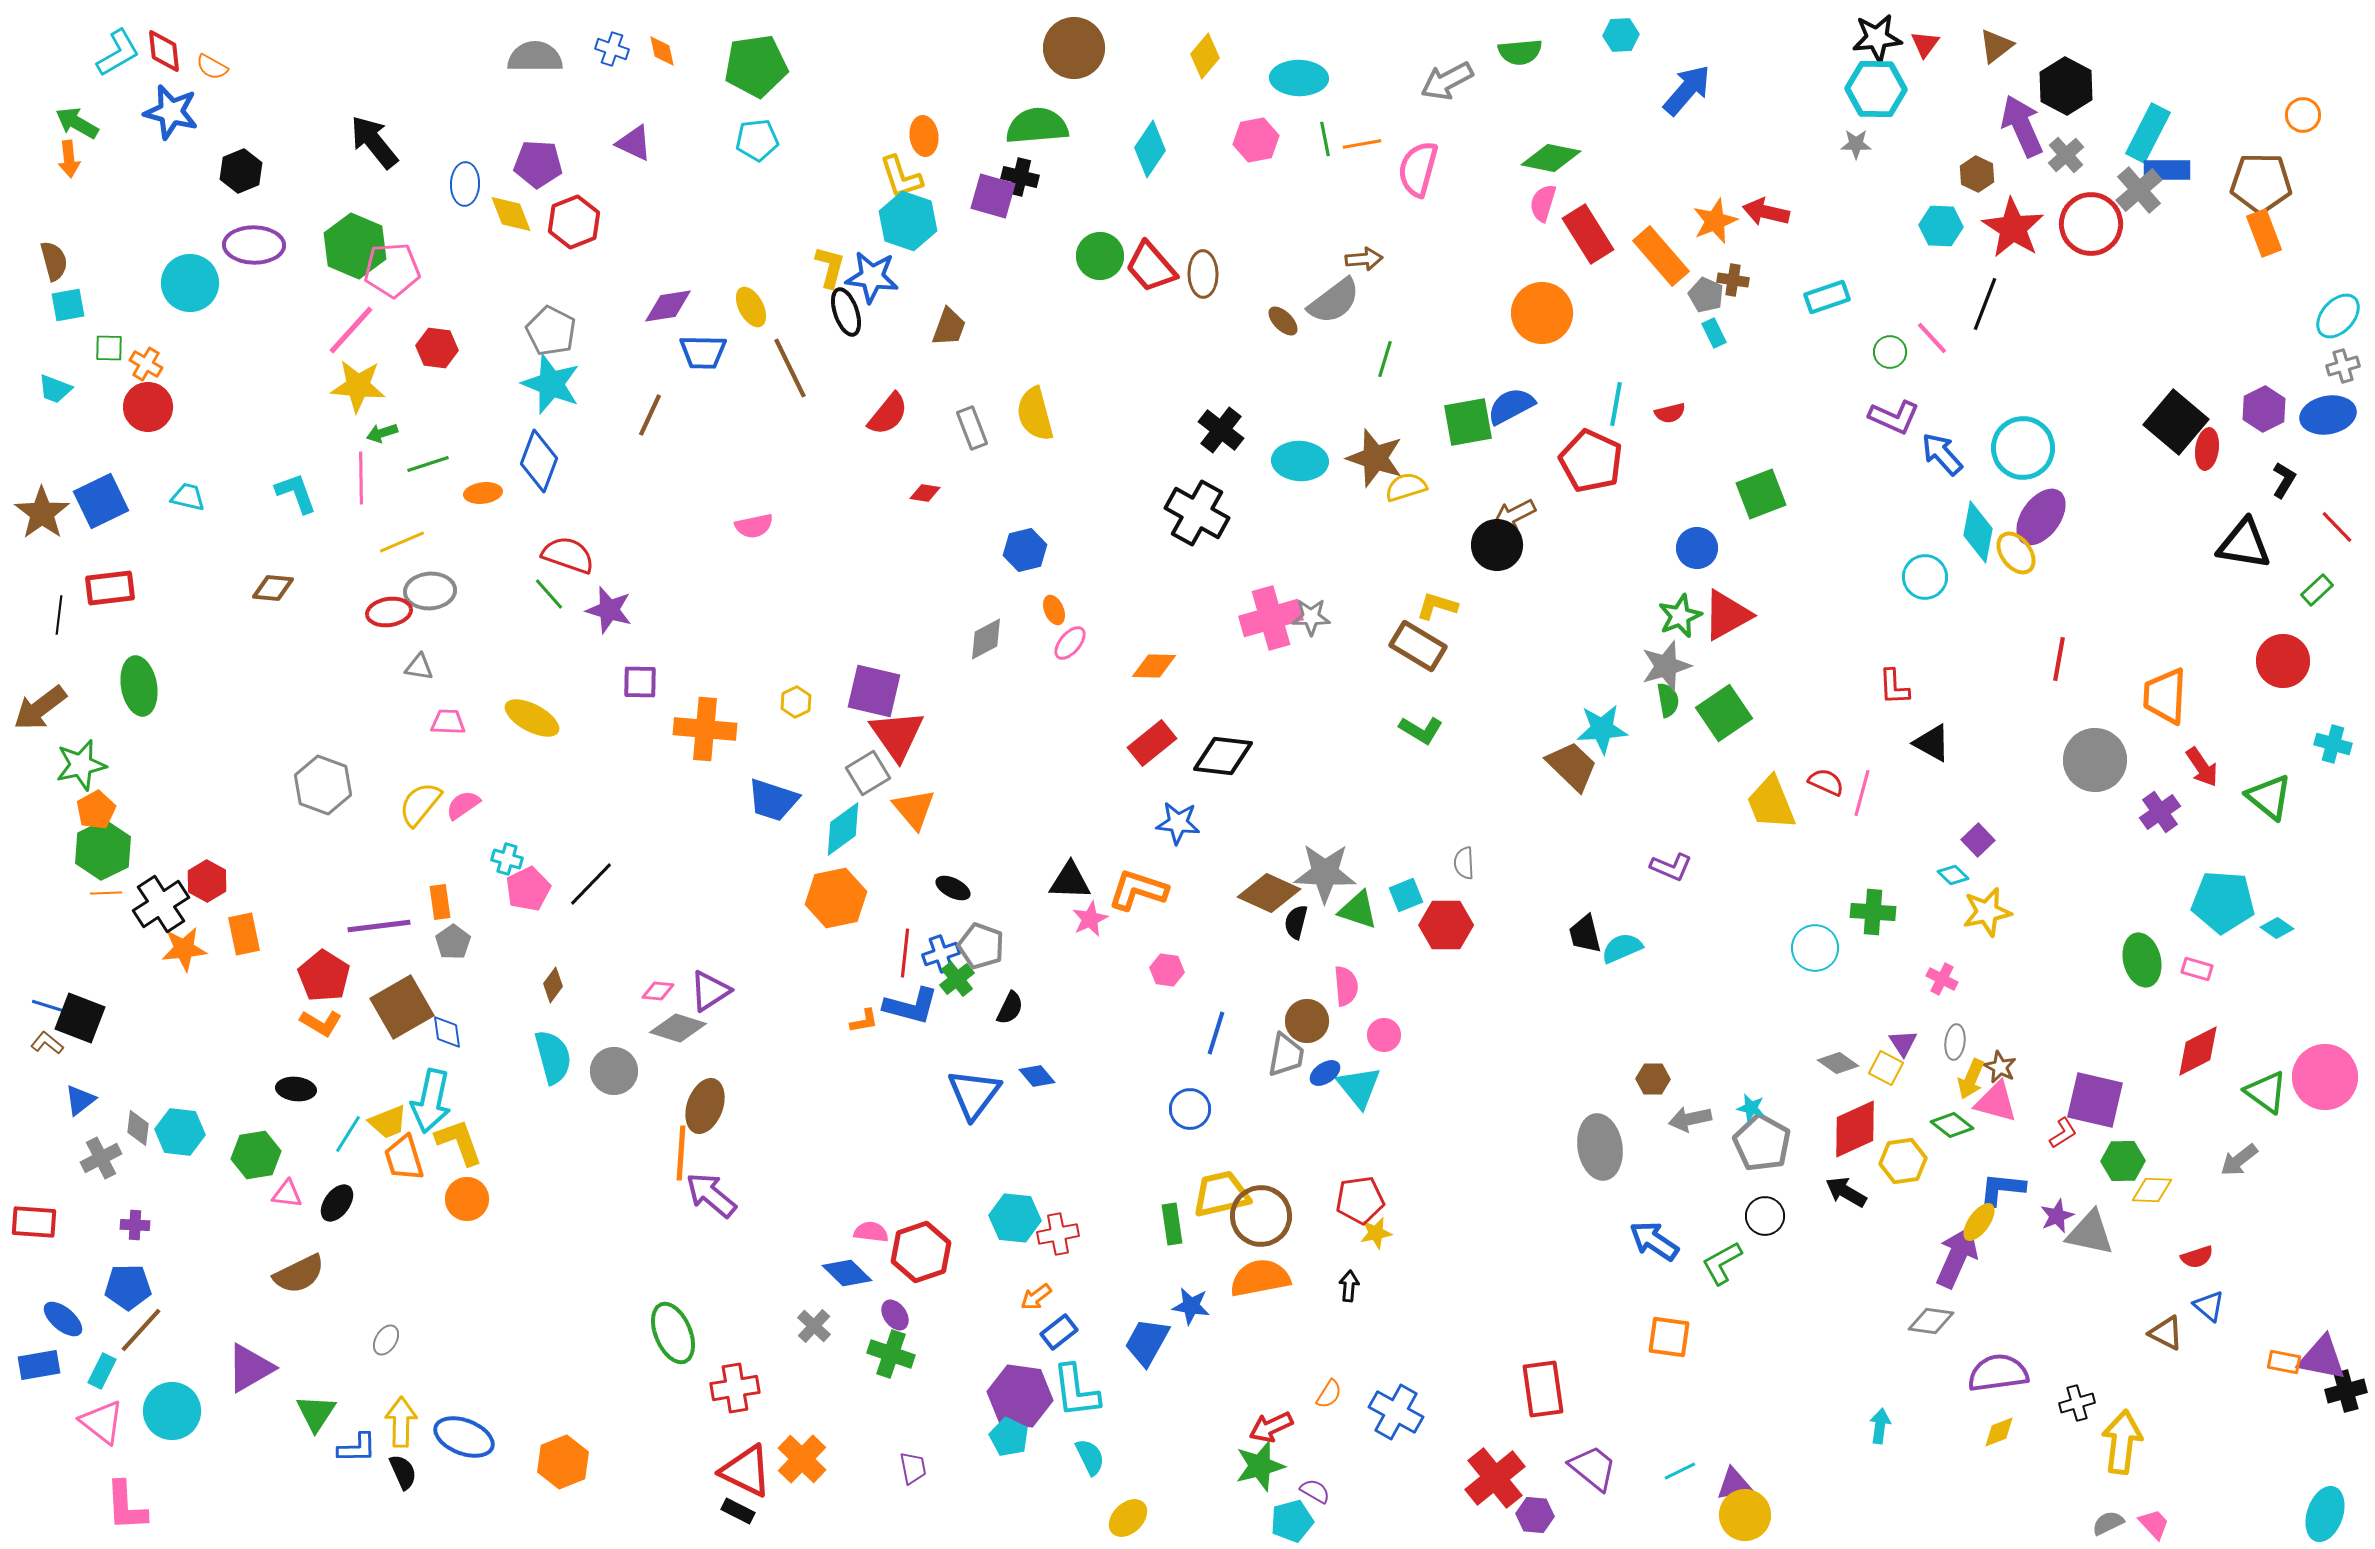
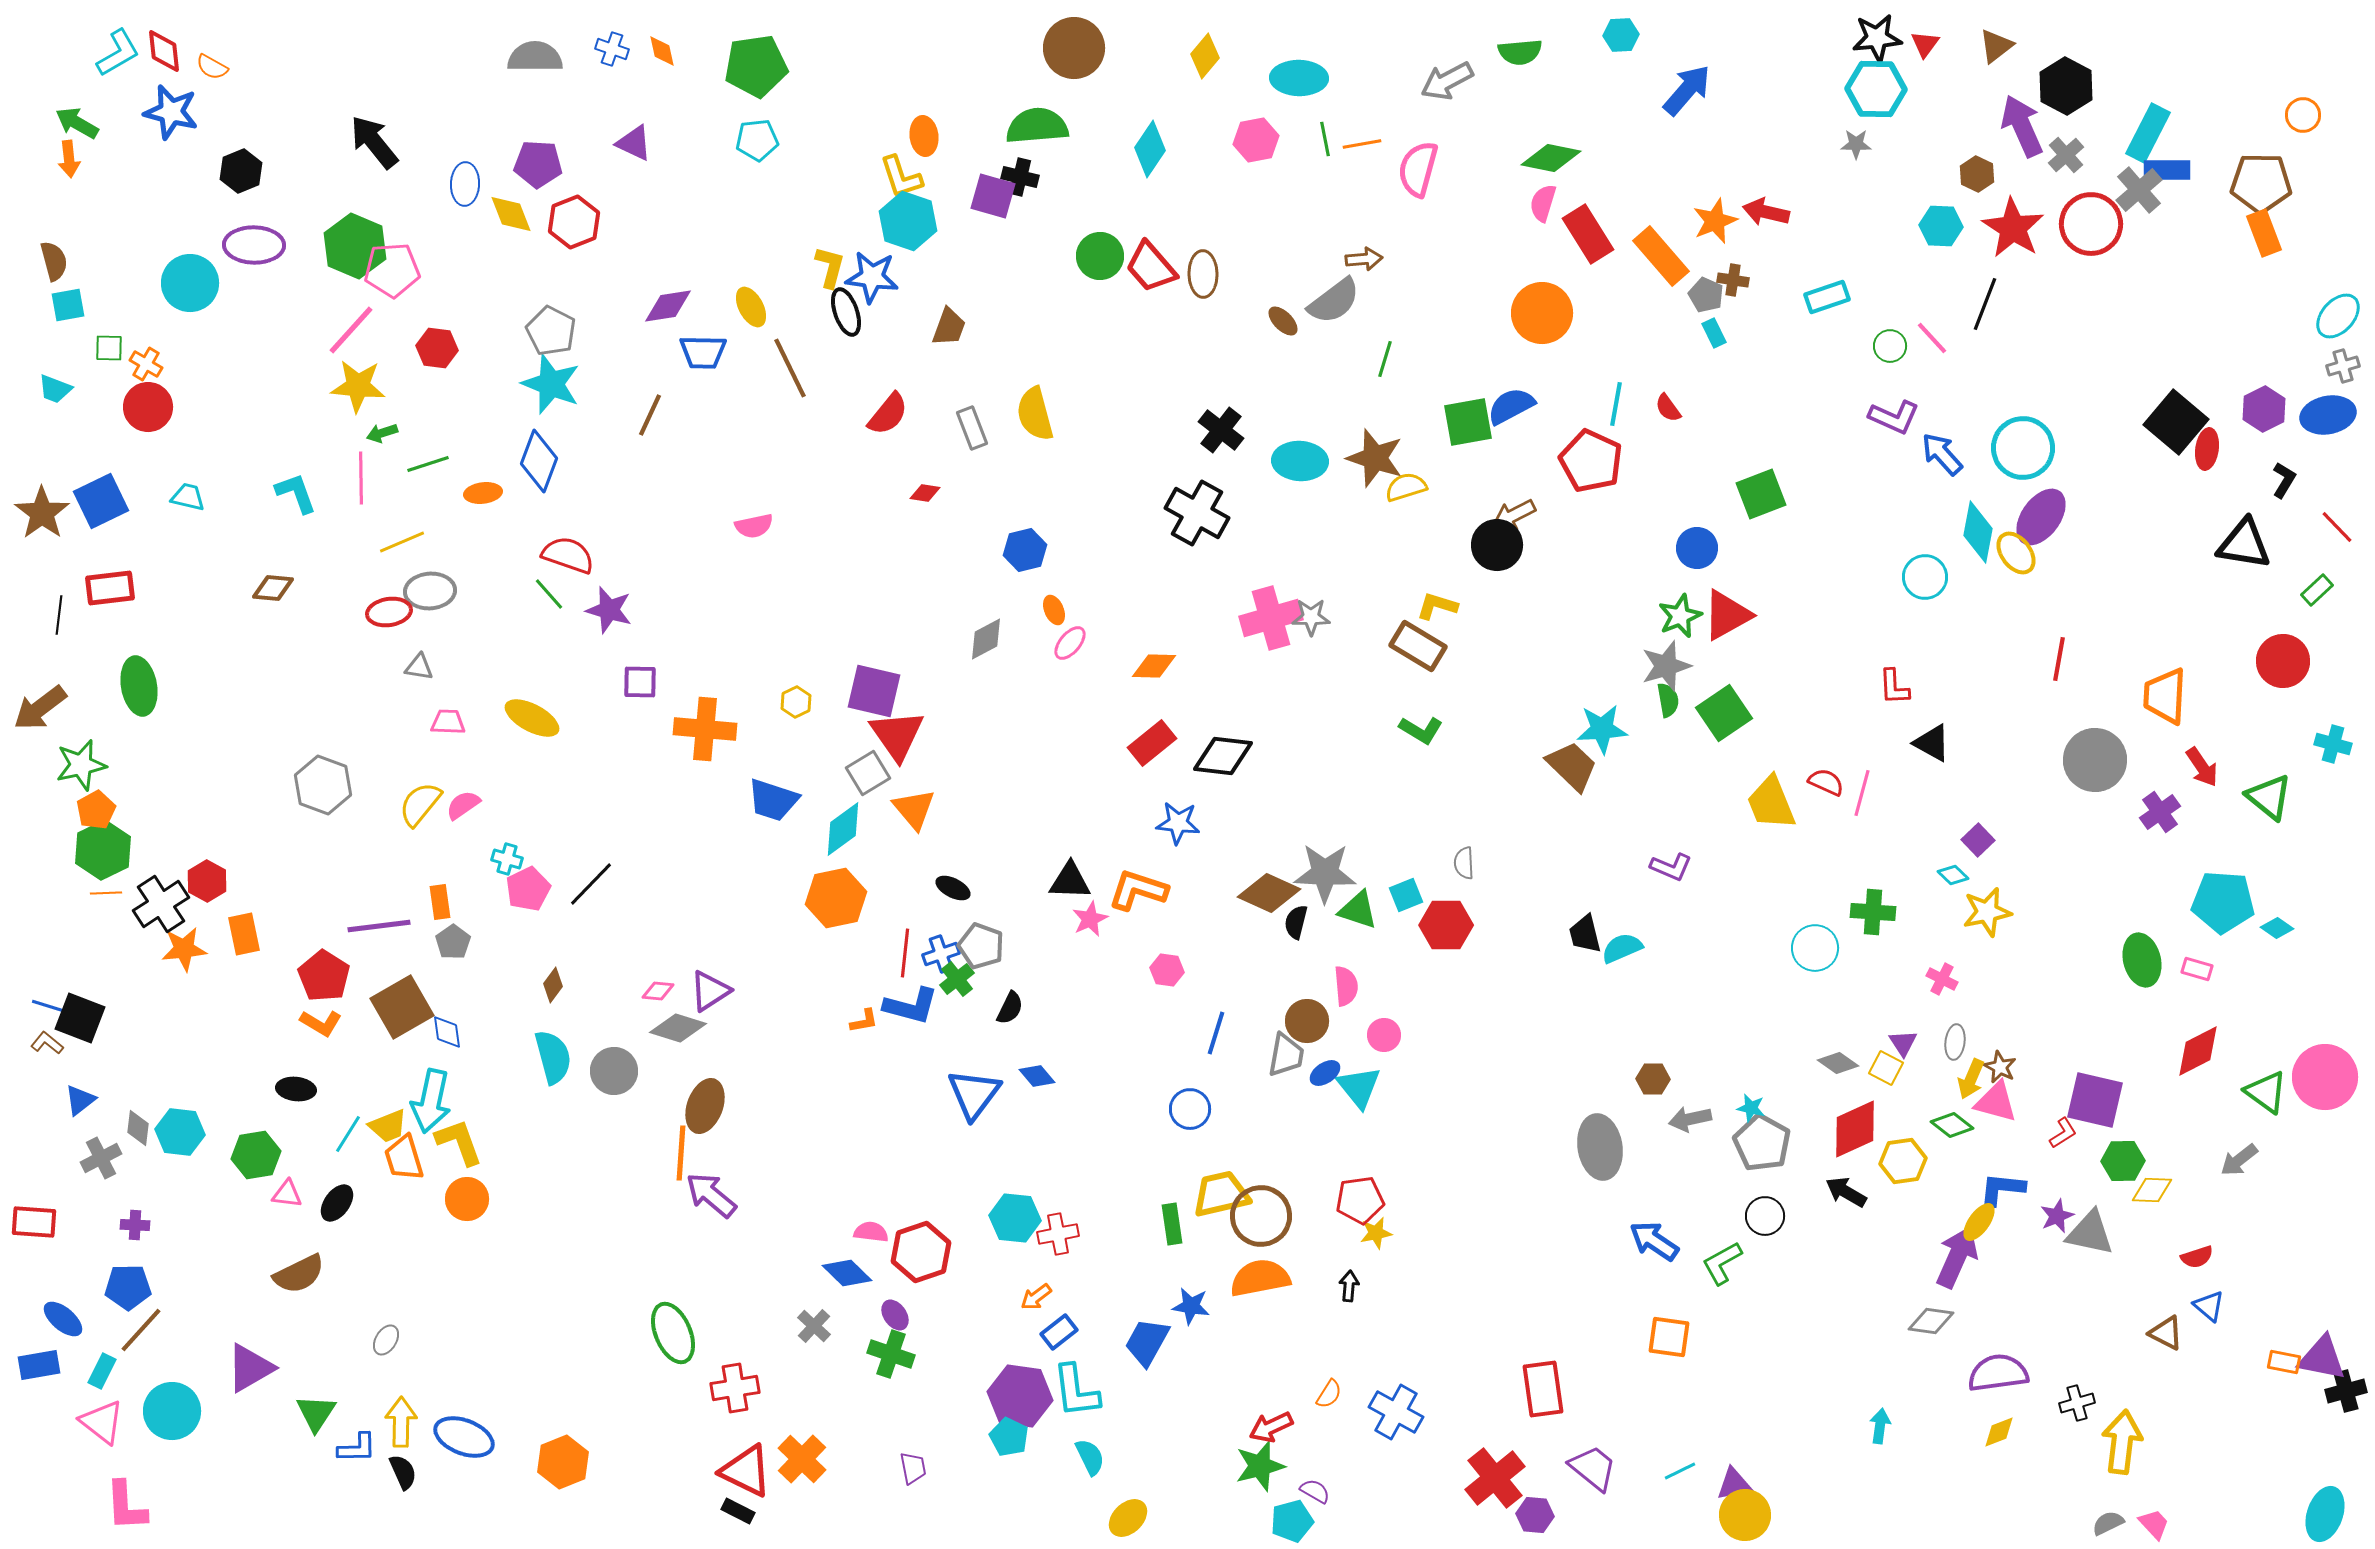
green circle at (1890, 352): moved 6 px up
red semicircle at (1670, 413): moved 2 px left, 5 px up; rotated 68 degrees clockwise
yellow trapezoid at (388, 1122): moved 4 px down
